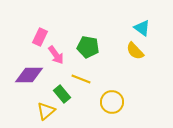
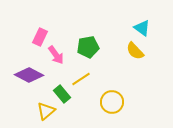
green pentagon: rotated 20 degrees counterclockwise
purple diamond: rotated 28 degrees clockwise
yellow line: rotated 54 degrees counterclockwise
